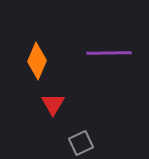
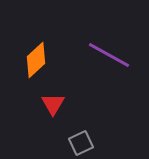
purple line: moved 2 px down; rotated 30 degrees clockwise
orange diamond: moved 1 px left, 1 px up; rotated 24 degrees clockwise
